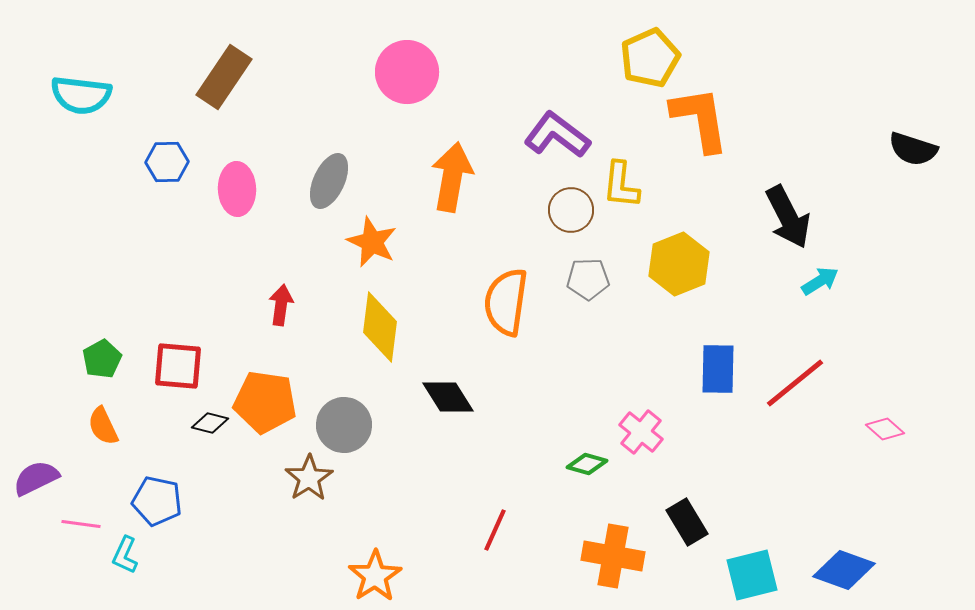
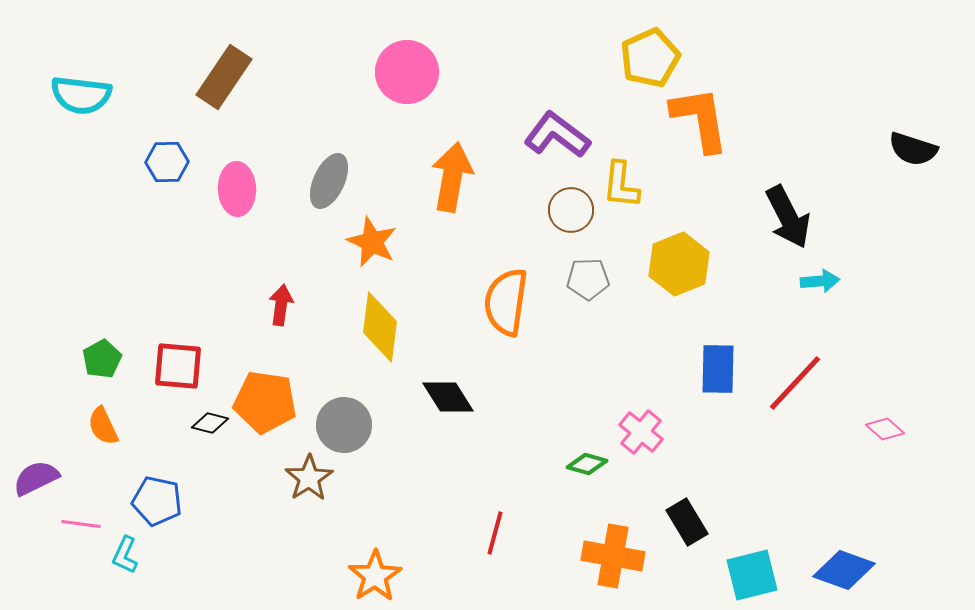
cyan arrow at (820, 281): rotated 27 degrees clockwise
red line at (795, 383): rotated 8 degrees counterclockwise
red line at (495, 530): moved 3 px down; rotated 9 degrees counterclockwise
